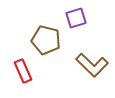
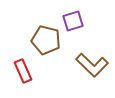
purple square: moved 3 px left, 3 px down
